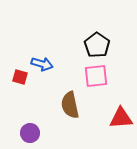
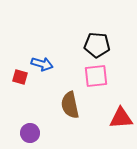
black pentagon: rotated 30 degrees counterclockwise
